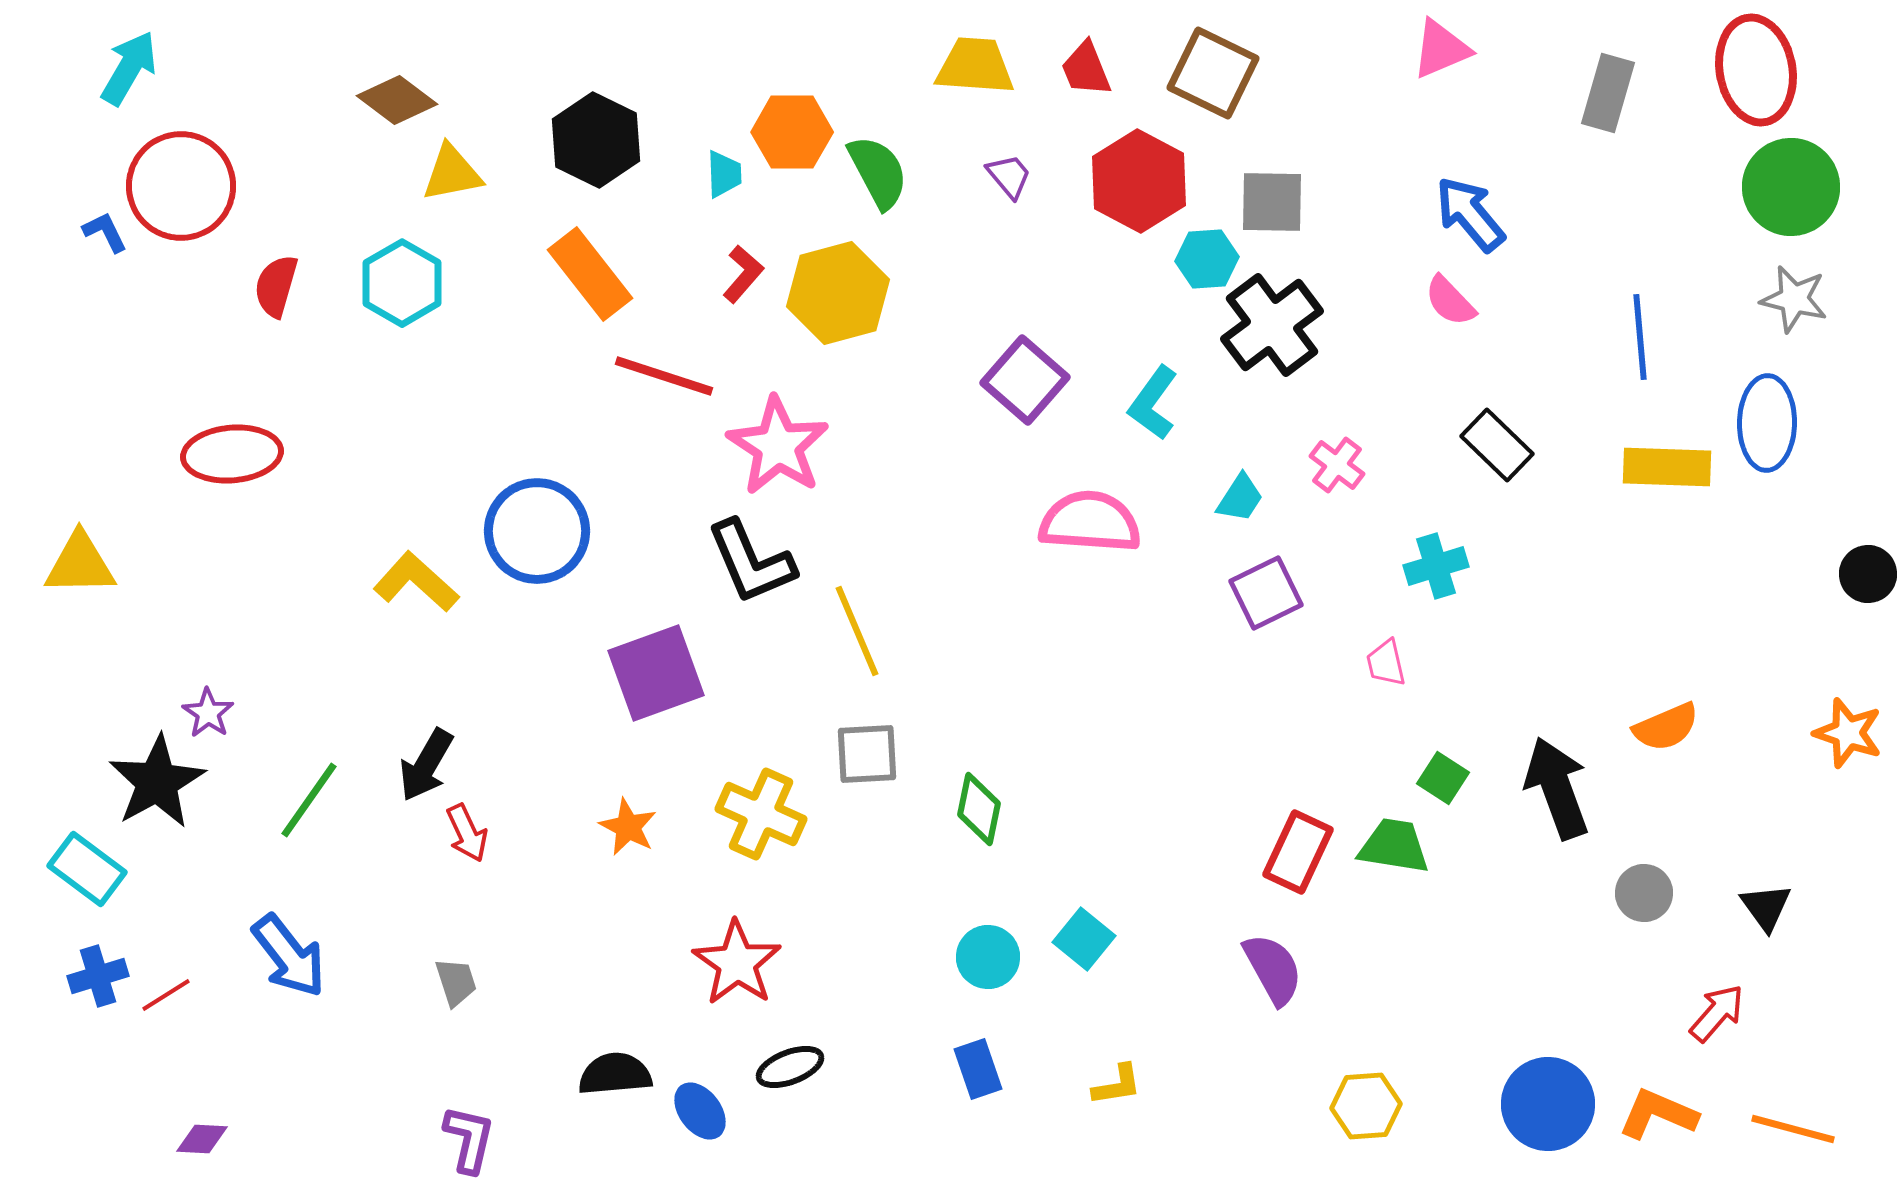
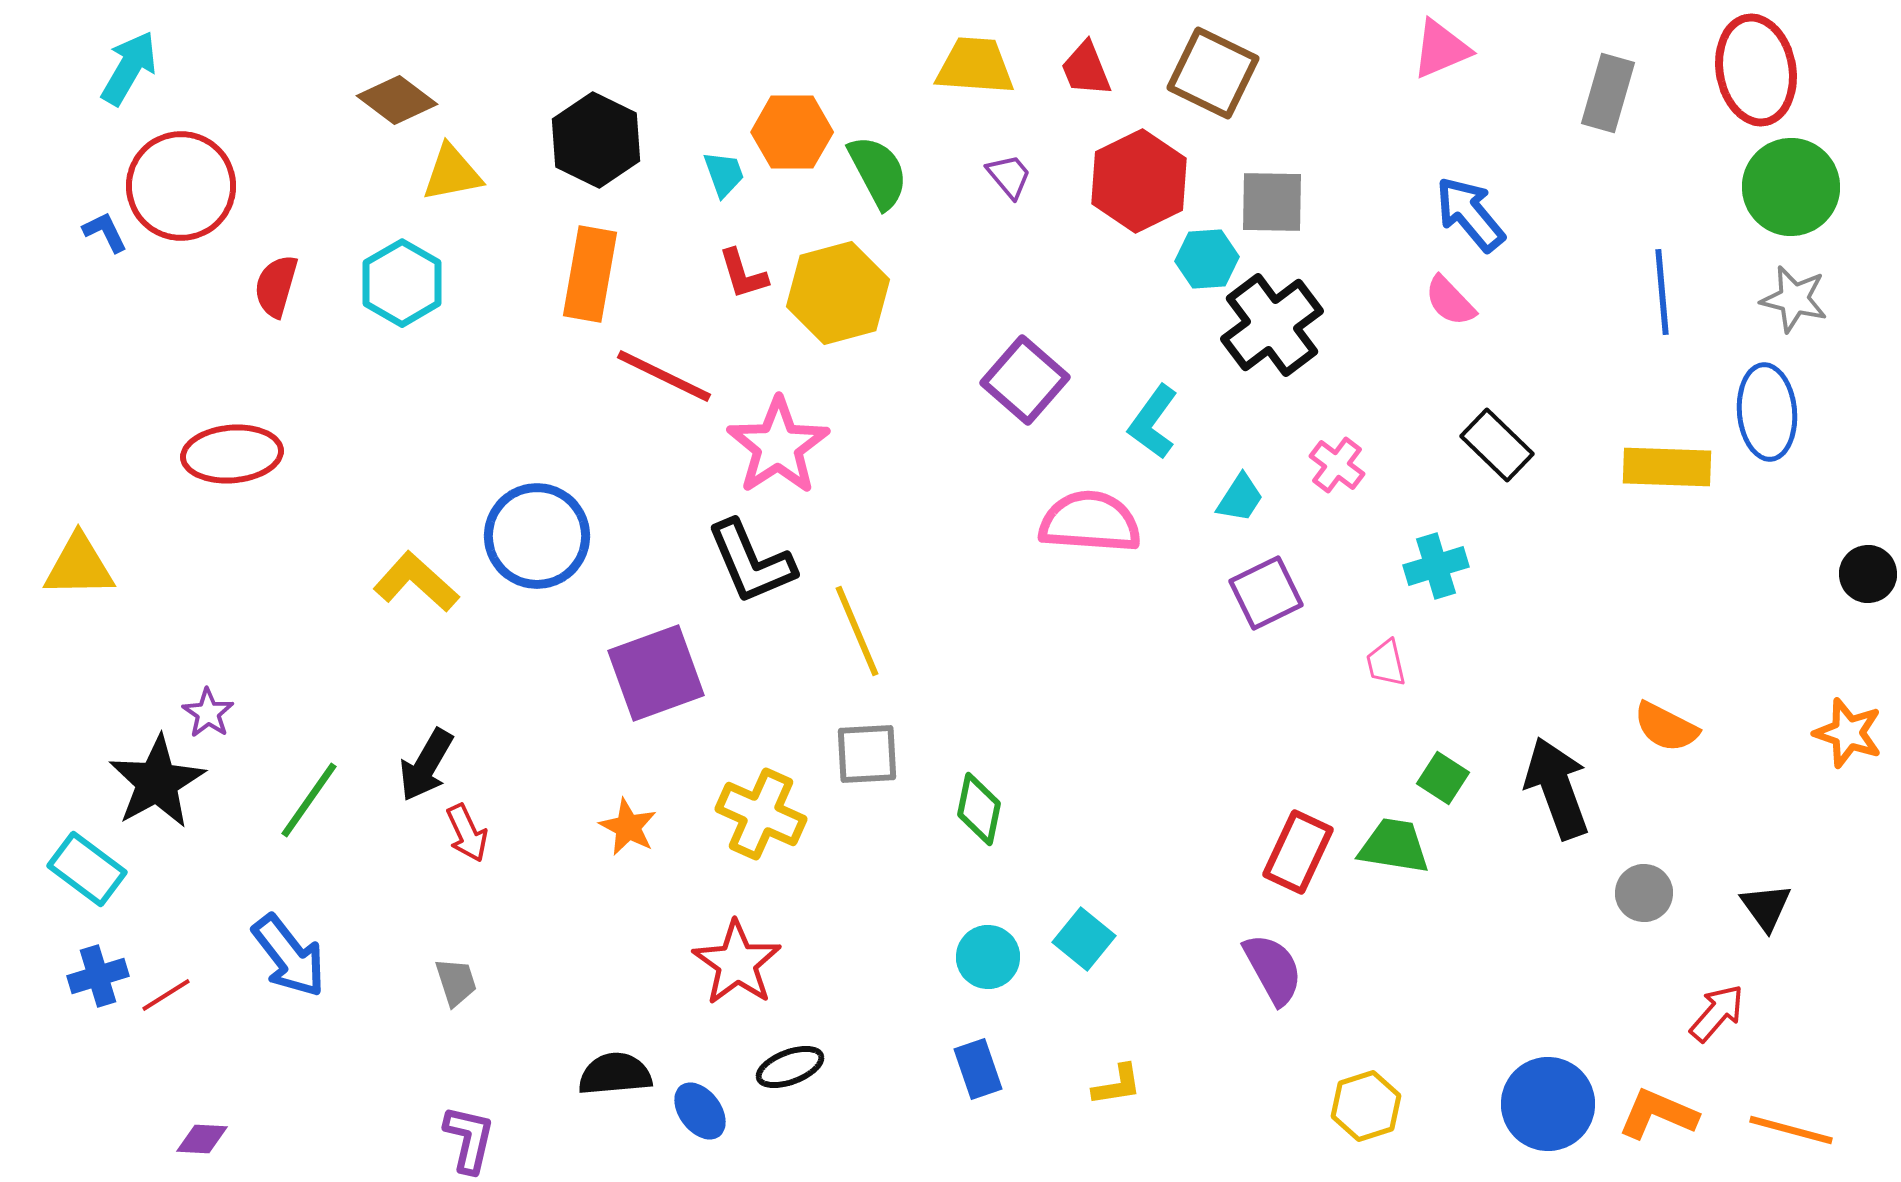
cyan trapezoid at (724, 174): rotated 18 degrees counterclockwise
red hexagon at (1139, 181): rotated 6 degrees clockwise
orange rectangle at (590, 274): rotated 48 degrees clockwise
red L-shape at (743, 274): rotated 122 degrees clockwise
blue line at (1640, 337): moved 22 px right, 45 px up
red line at (664, 376): rotated 8 degrees clockwise
cyan L-shape at (1153, 403): moved 19 px down
blue ellipse at (1767, 423): moved 11 px up; rotated 6 degrees counterclockwise
pink star at (778, 446): rotated 6 degrees clockwise
blue circle at (537, 531): moved 5 px down
yellow triangle at (80, 564): moved 1 px left, 2 px down
orange semicircle at (1666, 727): rotated 50 degrees clockwise
yellow hexagon at (1366, 1106): rotated 14 degrees counterclockwise
orange line at (1793, 1129): moved 2 px left, 1 px down
